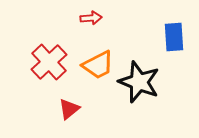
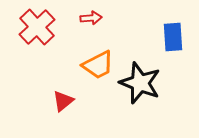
blue rectangle: moved 1 px left
red cross: moved 12 px left, 35 px up
black star: moved 1 px right, 1 px down
red triangle: moved 6 px left, 8 px up
